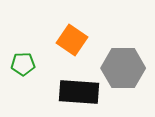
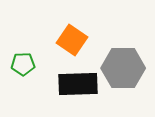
black rectangle: moved 1 px left, 8 px up; rotated 6 degrees counterclockwise
